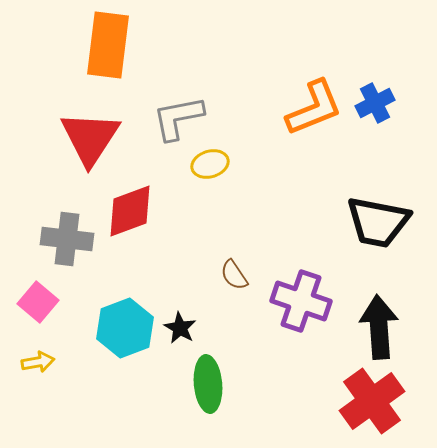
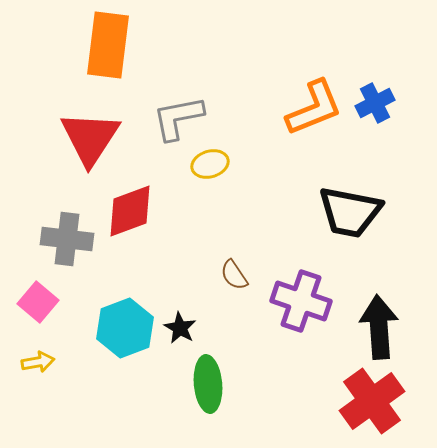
black trapezoid: moved 28 px left, 10 px up
